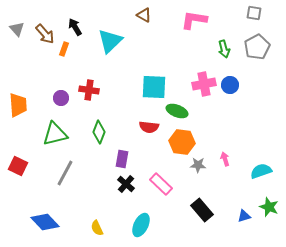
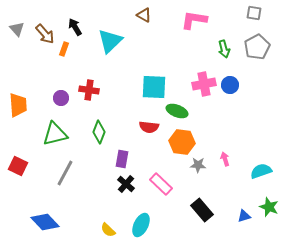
yellow semicircle: moved 11 px right, 2 px down; rotated 21 degrees counterclockwise
